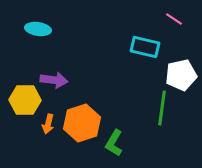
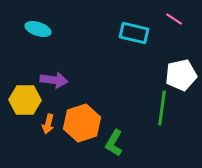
cyan ellipse: rotated 10 degrees clockwise
cyan rectangle: moved 11 px left, 14 px up
